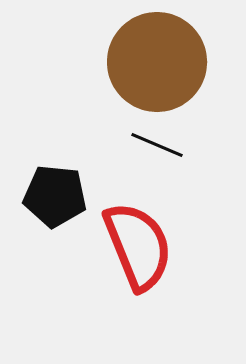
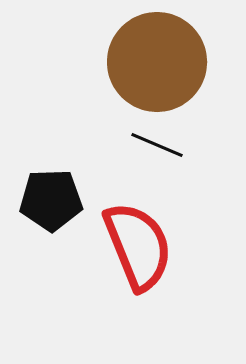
black pentagon: moved 4 px left, 4 px down; rotated 8 degrees counterclockwise
